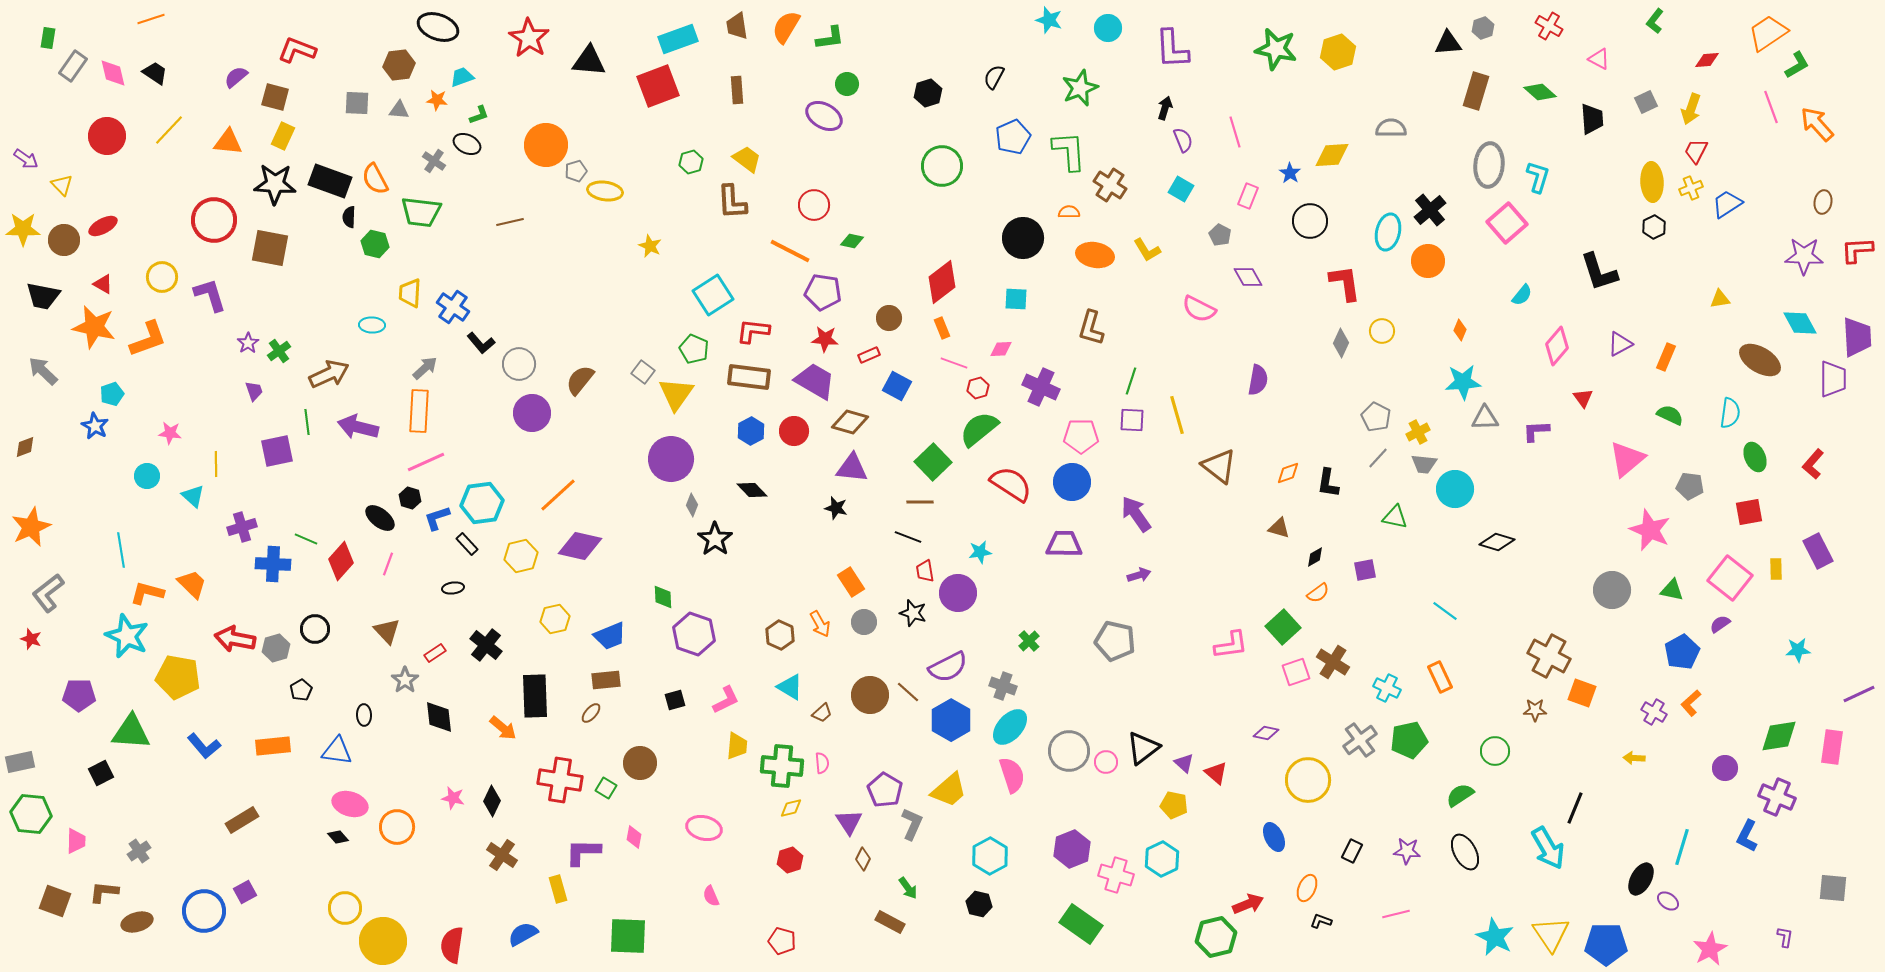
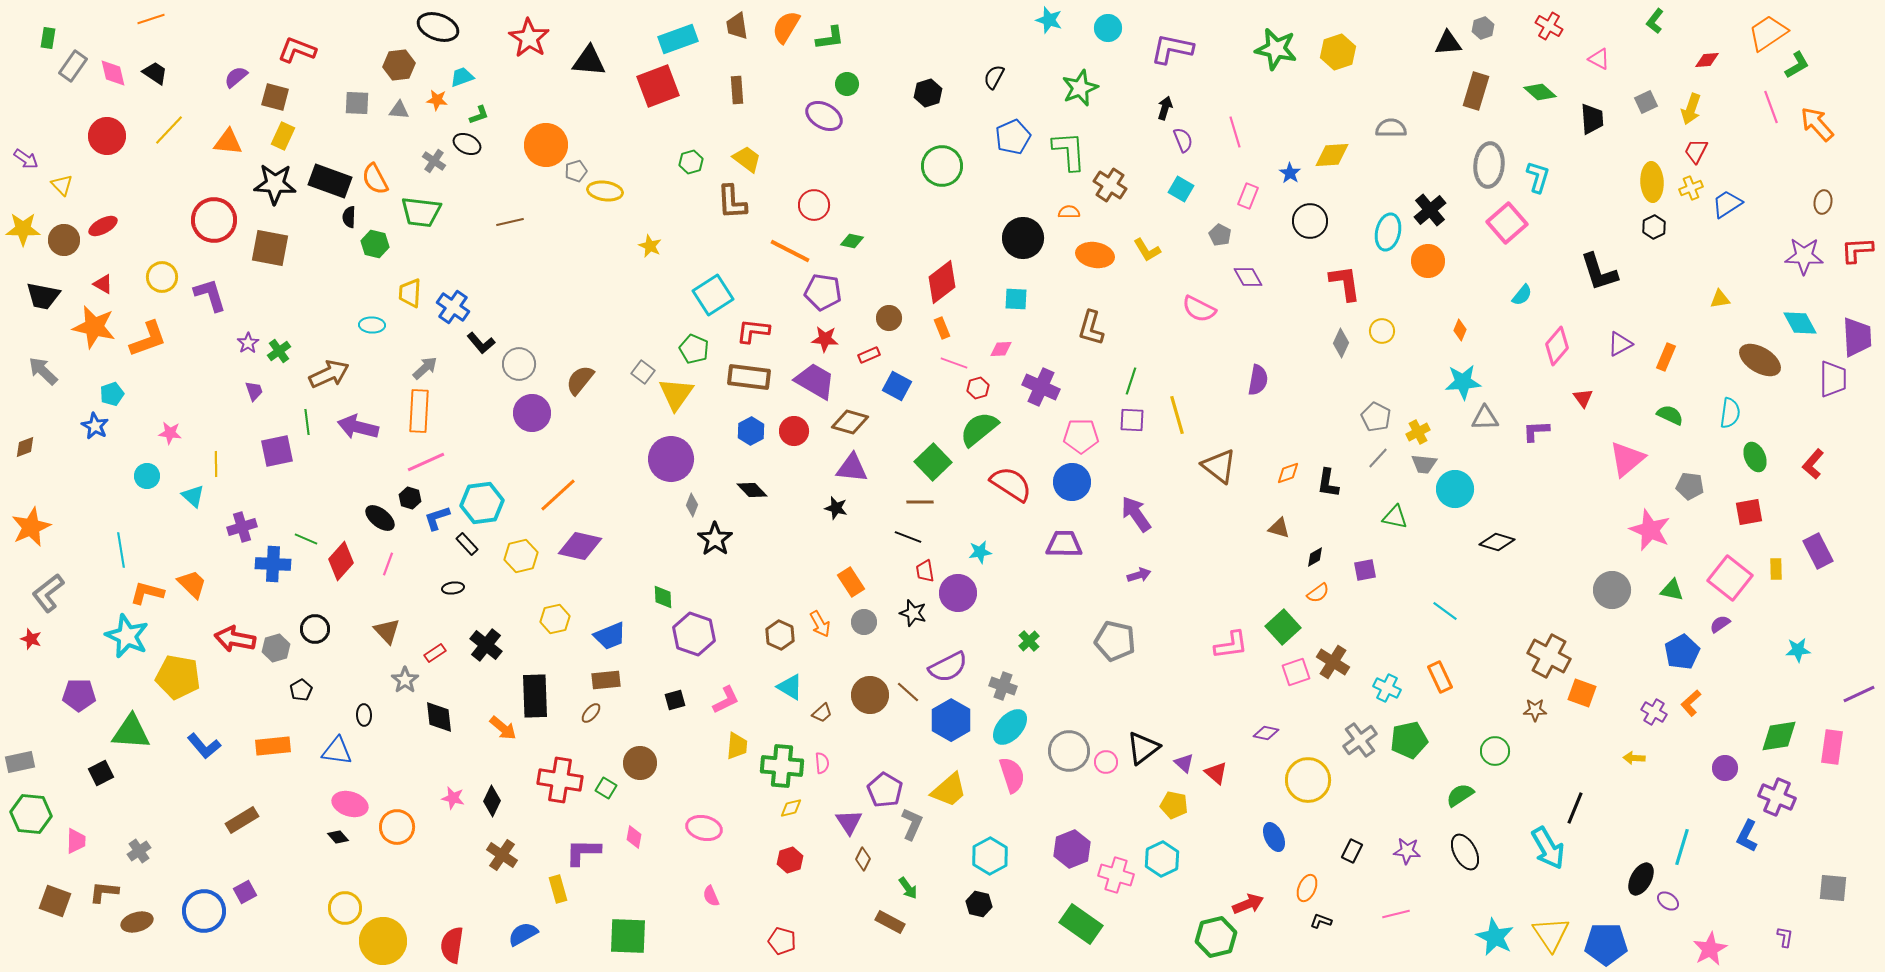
purple L-shape at (1172, 49): rotated 105 degrees clockwise
